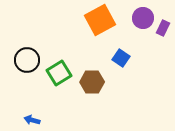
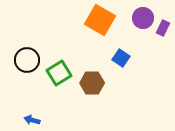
orange square: rotated 32 degrees counterclockwise
brown hexagon: moved 1 px down
